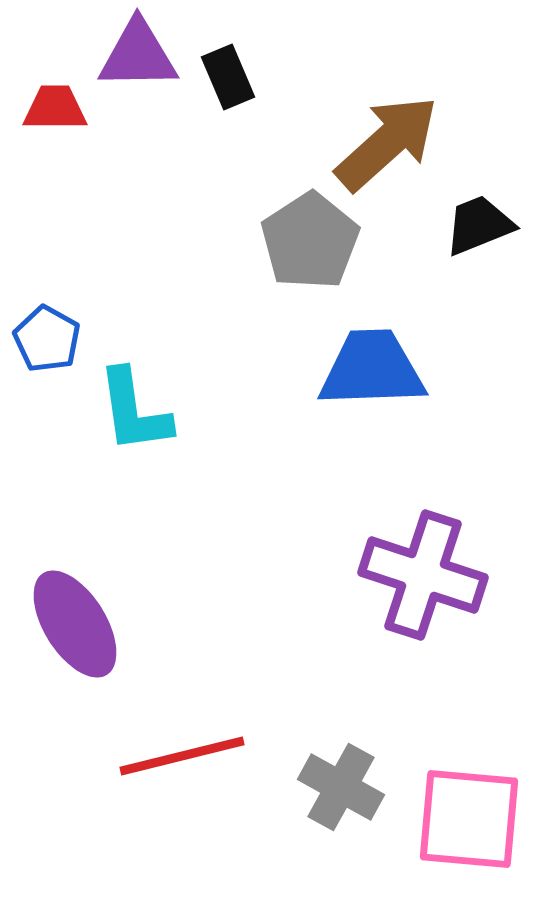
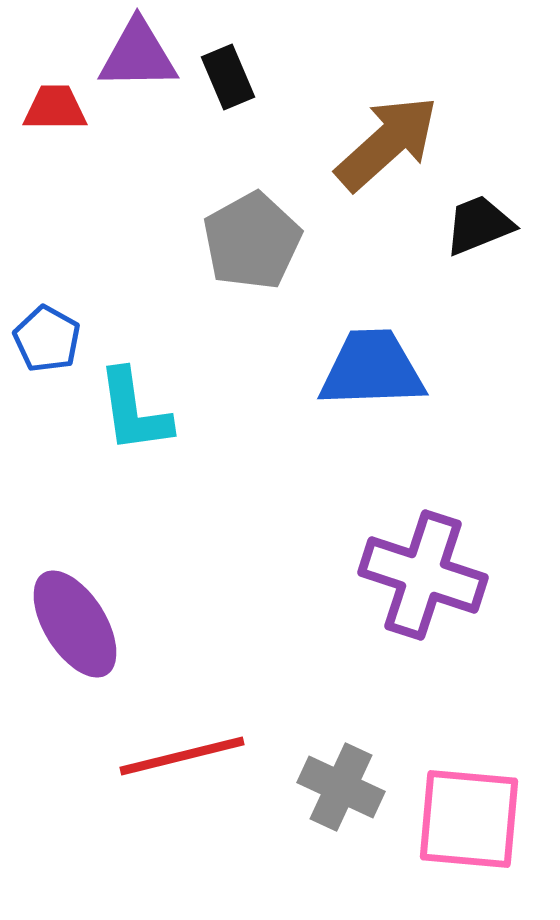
gray pentagon: moved 58 px left; rotated 4 degrees clockwise
gray cross: rotated 4 degrees counterclockwise
